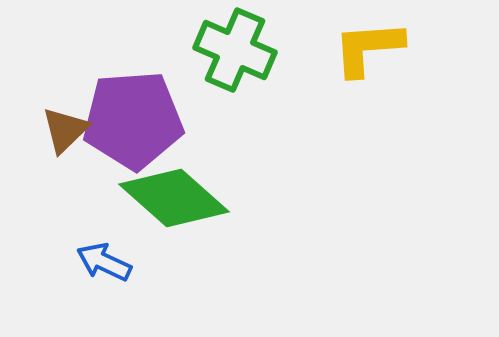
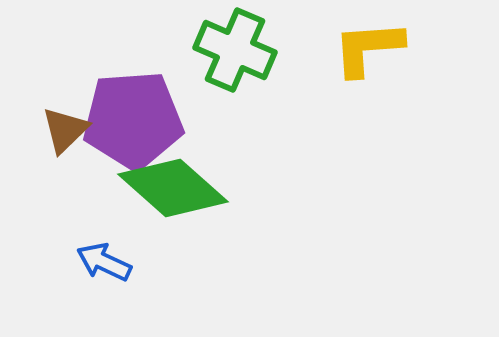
green diamond: moved 1 px left, 10 px up
